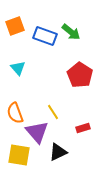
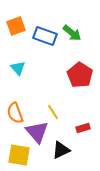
orange square: moved 1 px right
green arrow: moved 1 px right, 1 px down
black triangle: moved 3 px right, 2 px up
